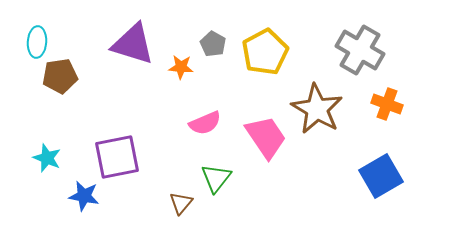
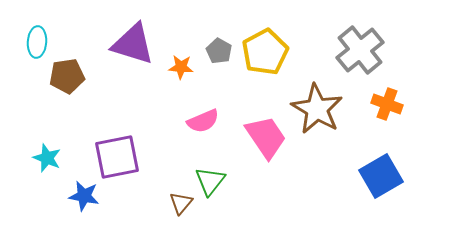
gray pentagon: moved 6 px right, 7 px down
gray cross: rotated 21 degrees clockwise
brown pentagon: moved 7 px right
pink semicircle: moved 2 px left, 2 px up
green triangle: moved 6 px left, 3 px down
